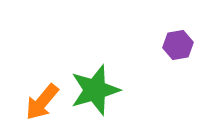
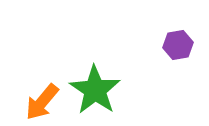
green star: rotated 21 degrees counterclockwise
